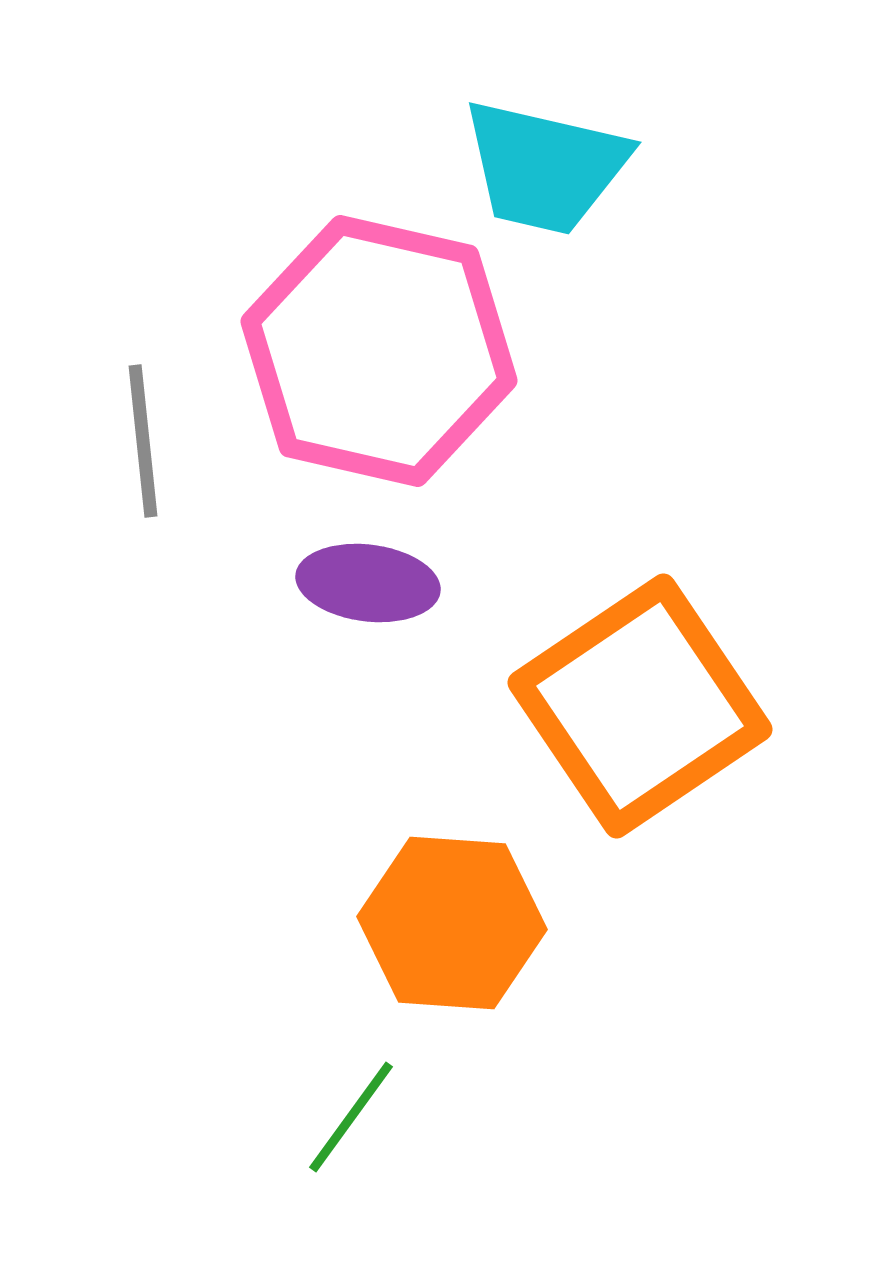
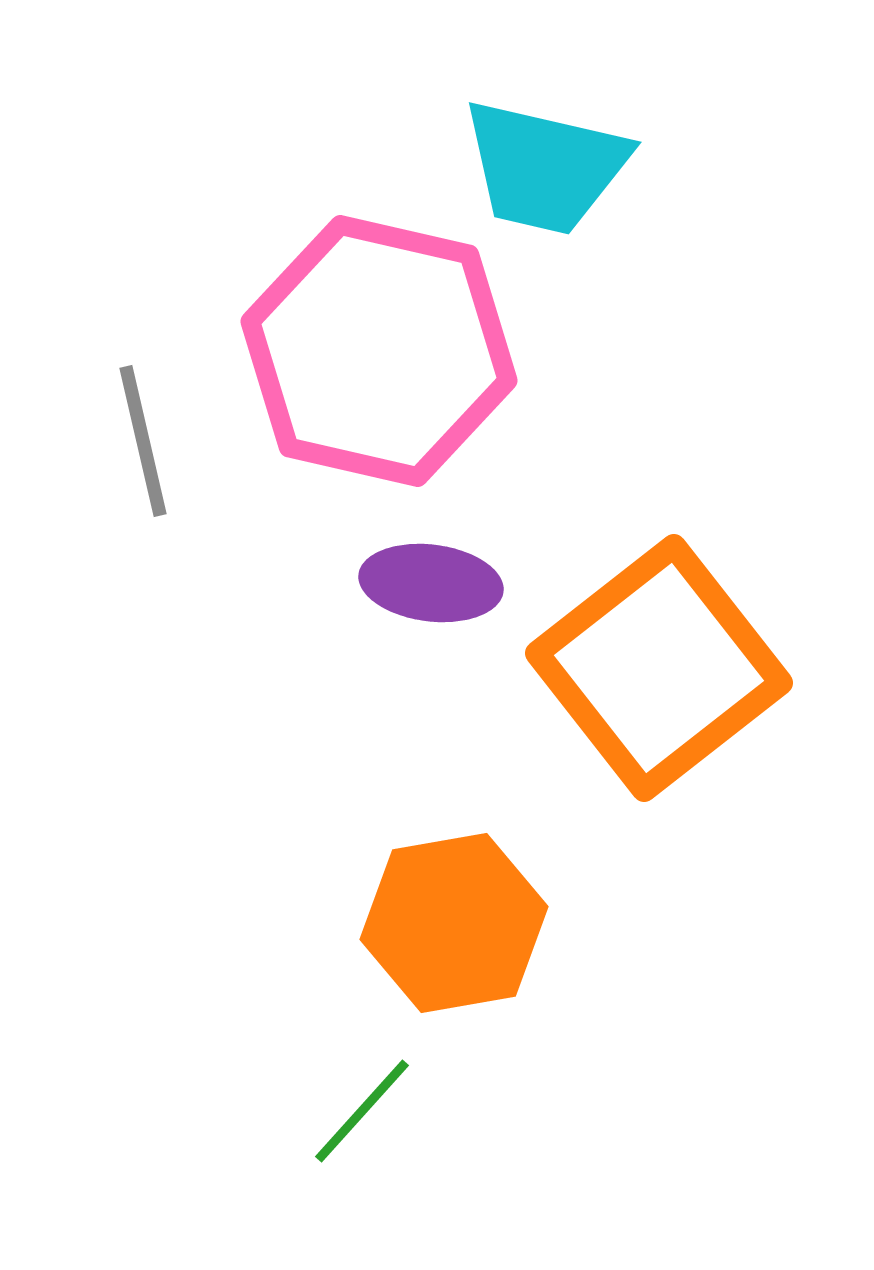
gray line: rotated 7 degrees counterclockwise
purple ellipse: moved 63 px right
orange square: moved 19 px right, 38 px up; rotated 4 degrees counterclockwise
orange hexagon: moved 2 px right; rotated 14 degrees counterclockwise
green line: moved 11 px right, 6 px up; rotated 6 degrees clockwise
